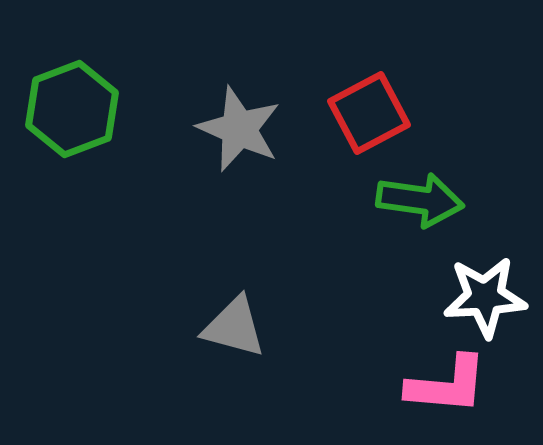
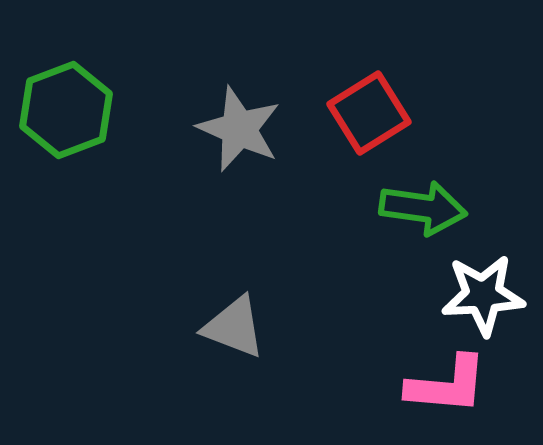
green hexagon: moved 6 px left, 1 px down
red square: rotated 4 degrees counterclockwise
green arrow: moved 3 px right, 8 px down
white star: moved 2 px left, 2 px up
gray triangle: rotated 6 degrees clockwise
